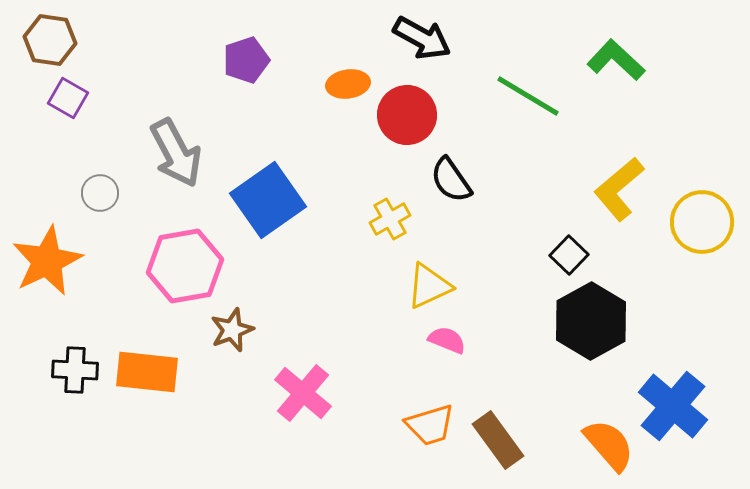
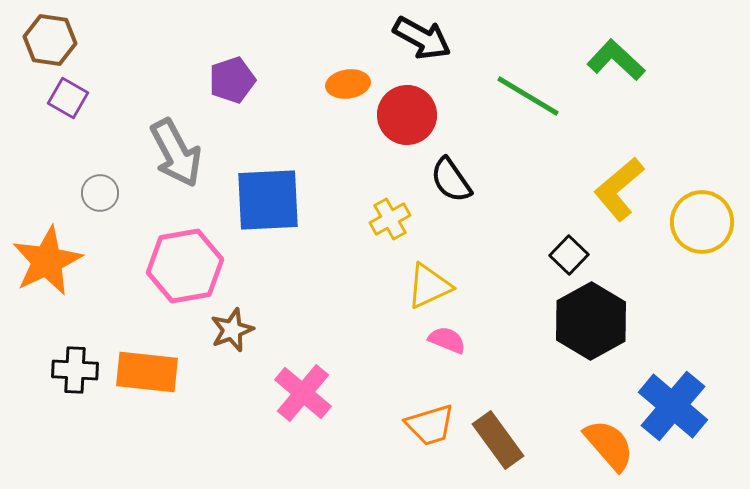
purple pentagon: moved 14 px left, 20 px down
blue square: rotated 32 degrees clockwise
